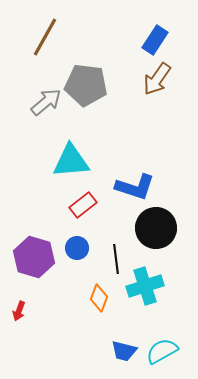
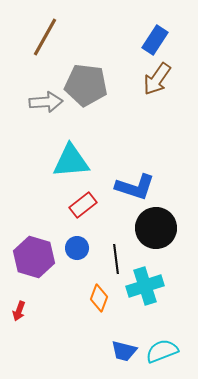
gray arrow: rotated 36 degrees clockwise
cyan semicircle: rotated 8 degrees clockwise
